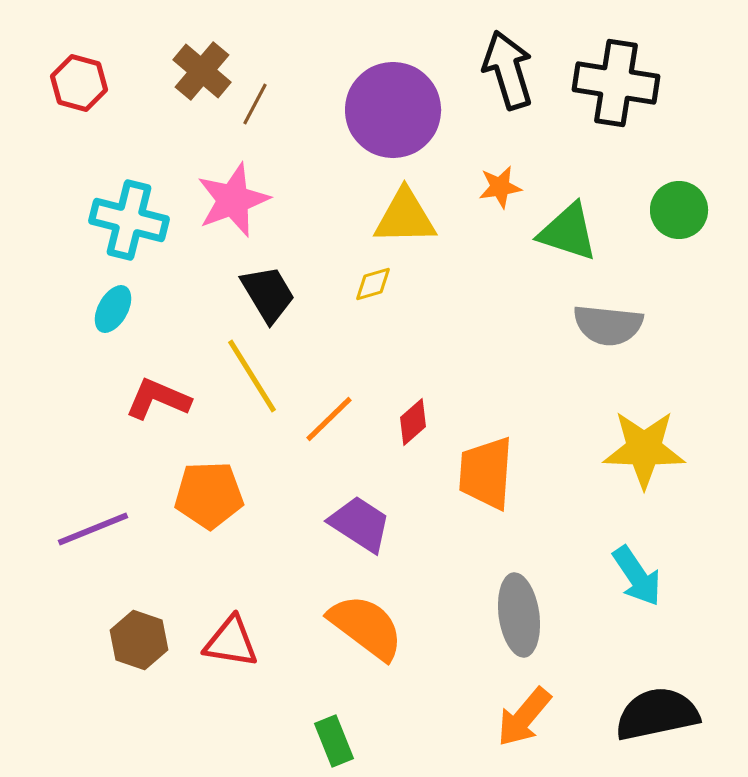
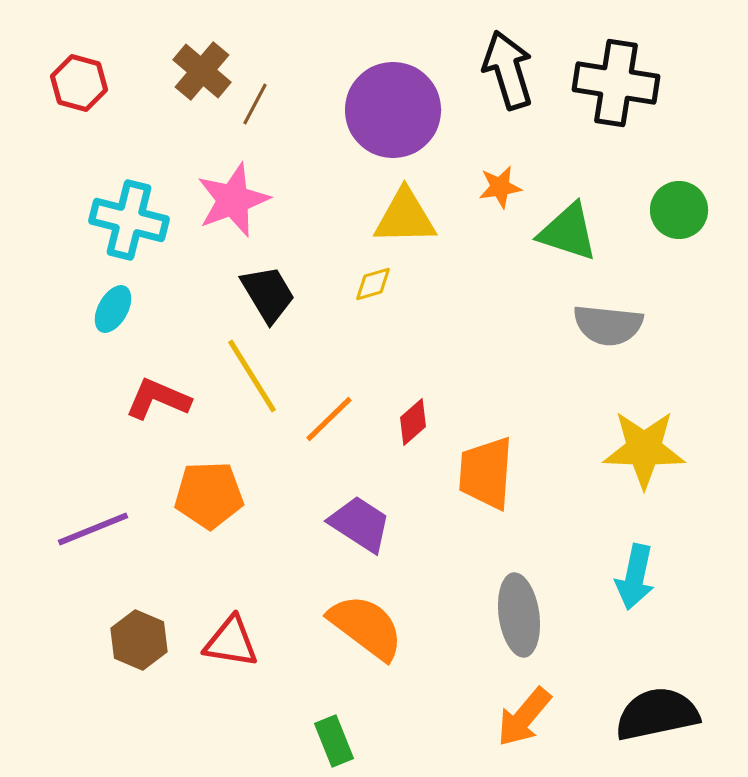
cyan arrow: moved 2 px left, 1 px down; rotated 46 degrees clockwise
brown hexagon: rotated 4 degrees clockwise
